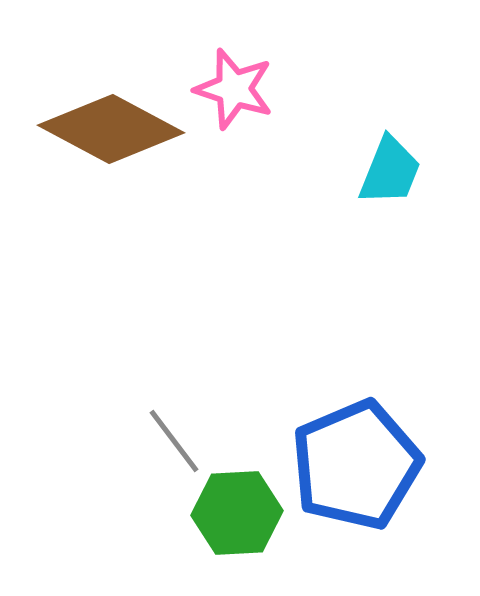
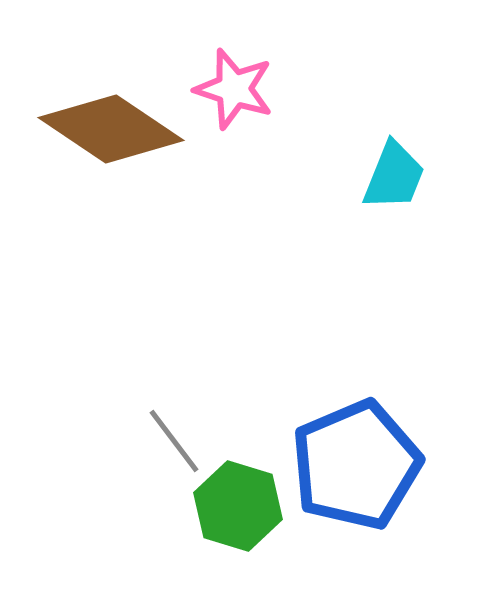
brown diamond: rotated 6 degrees clockwise
cyan trapezoid: moved 4 px right, 5 px down
green hexagon: moved 1 px right, 7 px up; rotated 20 degrees clockwise
